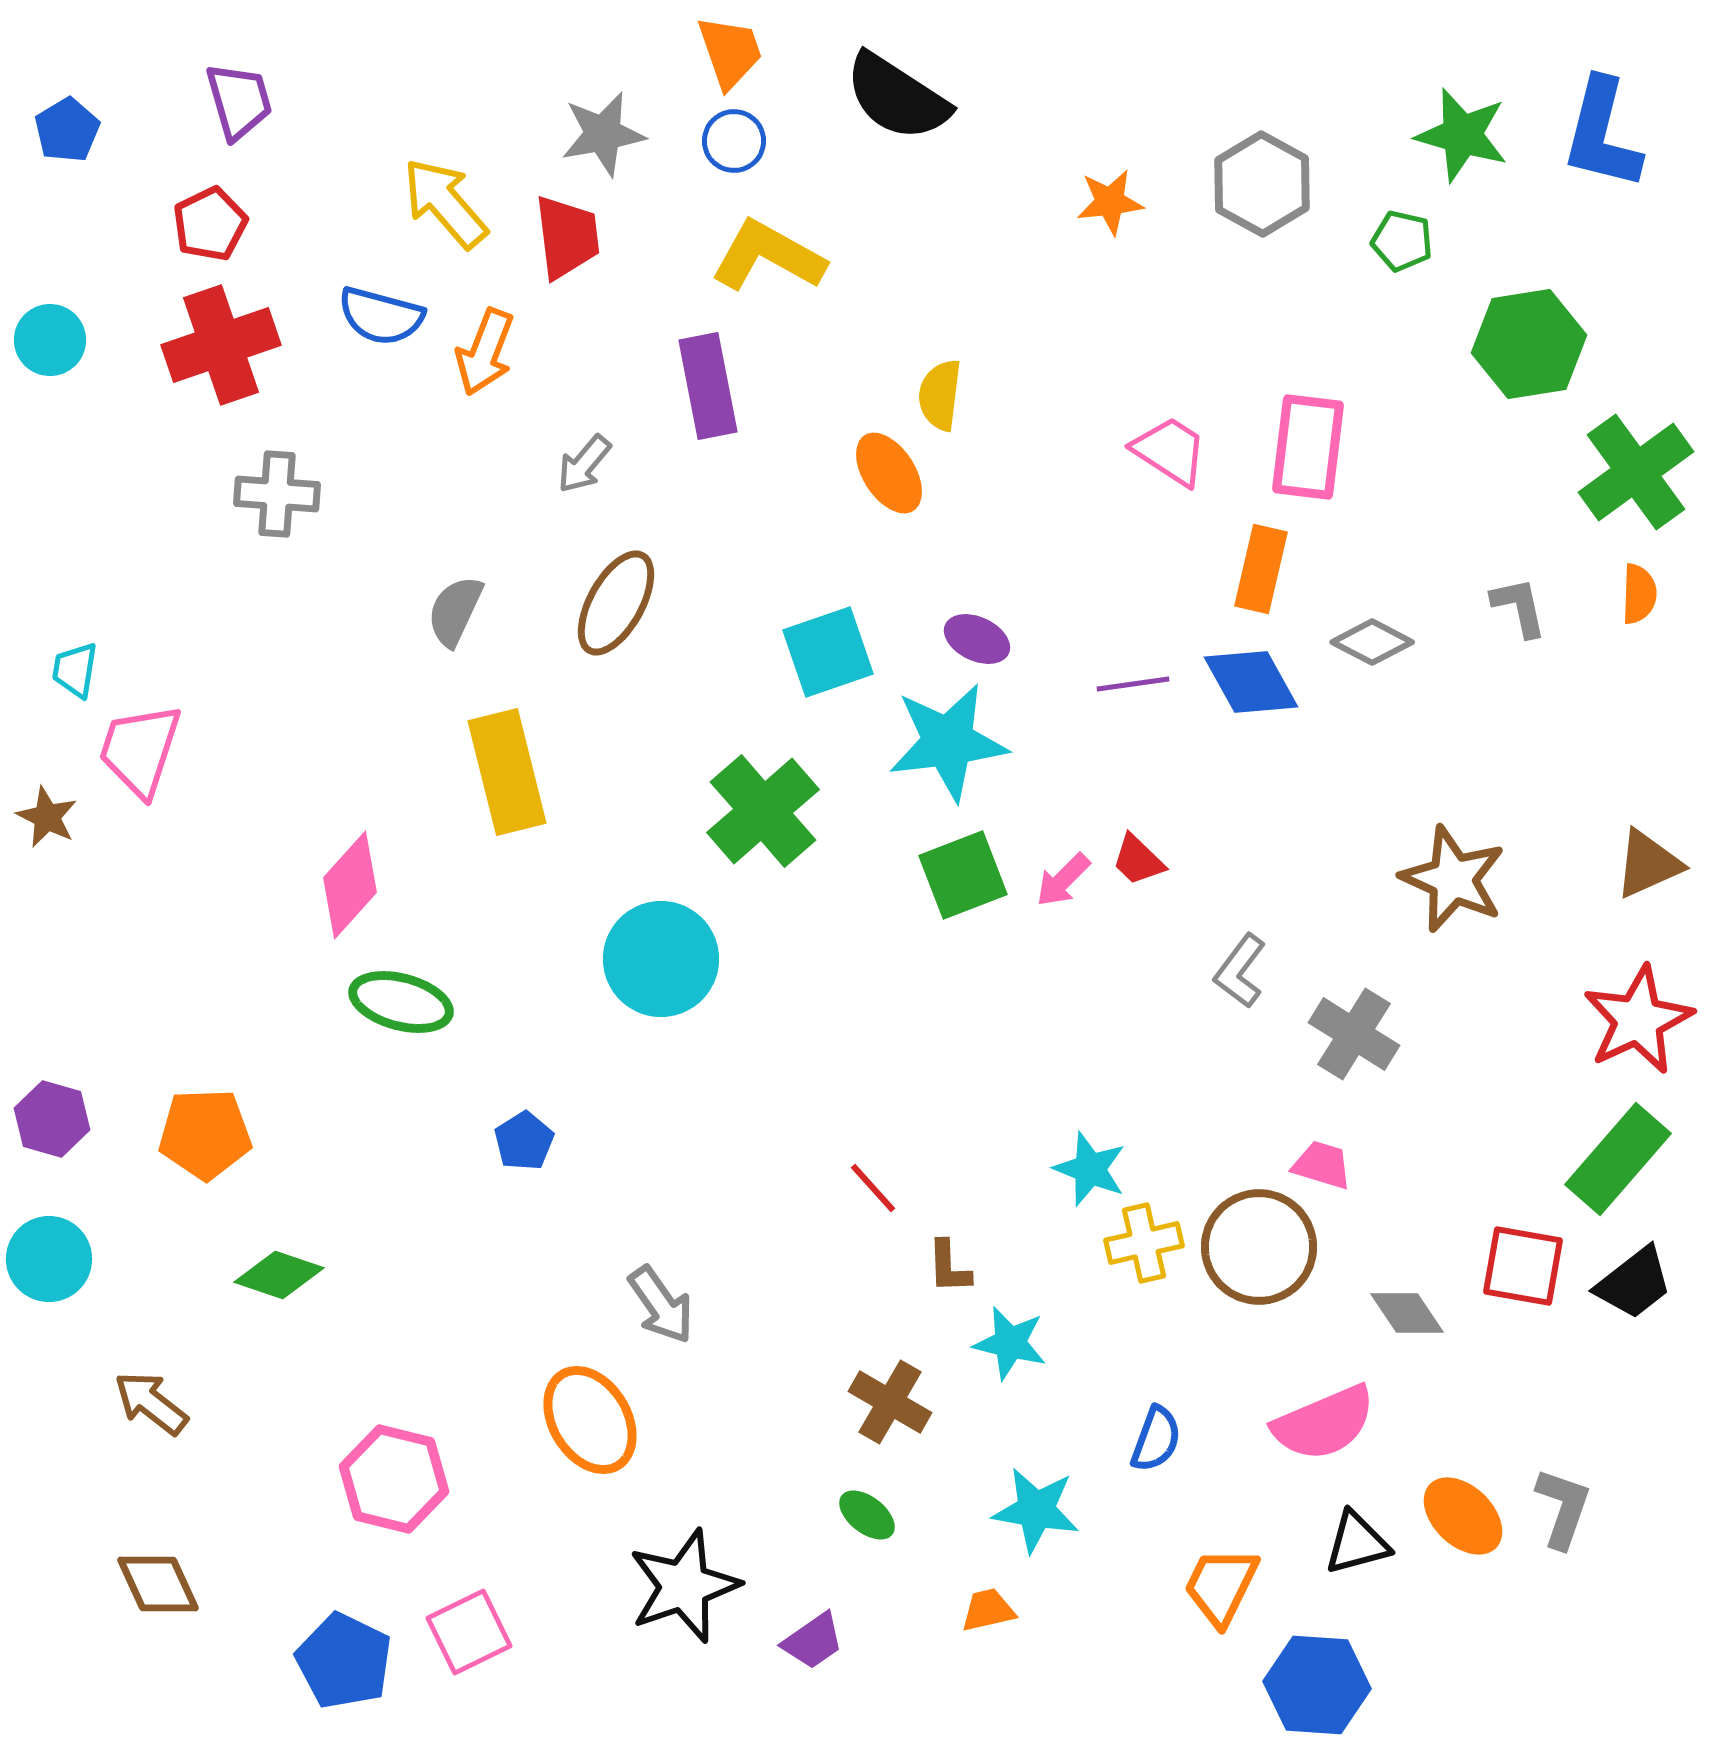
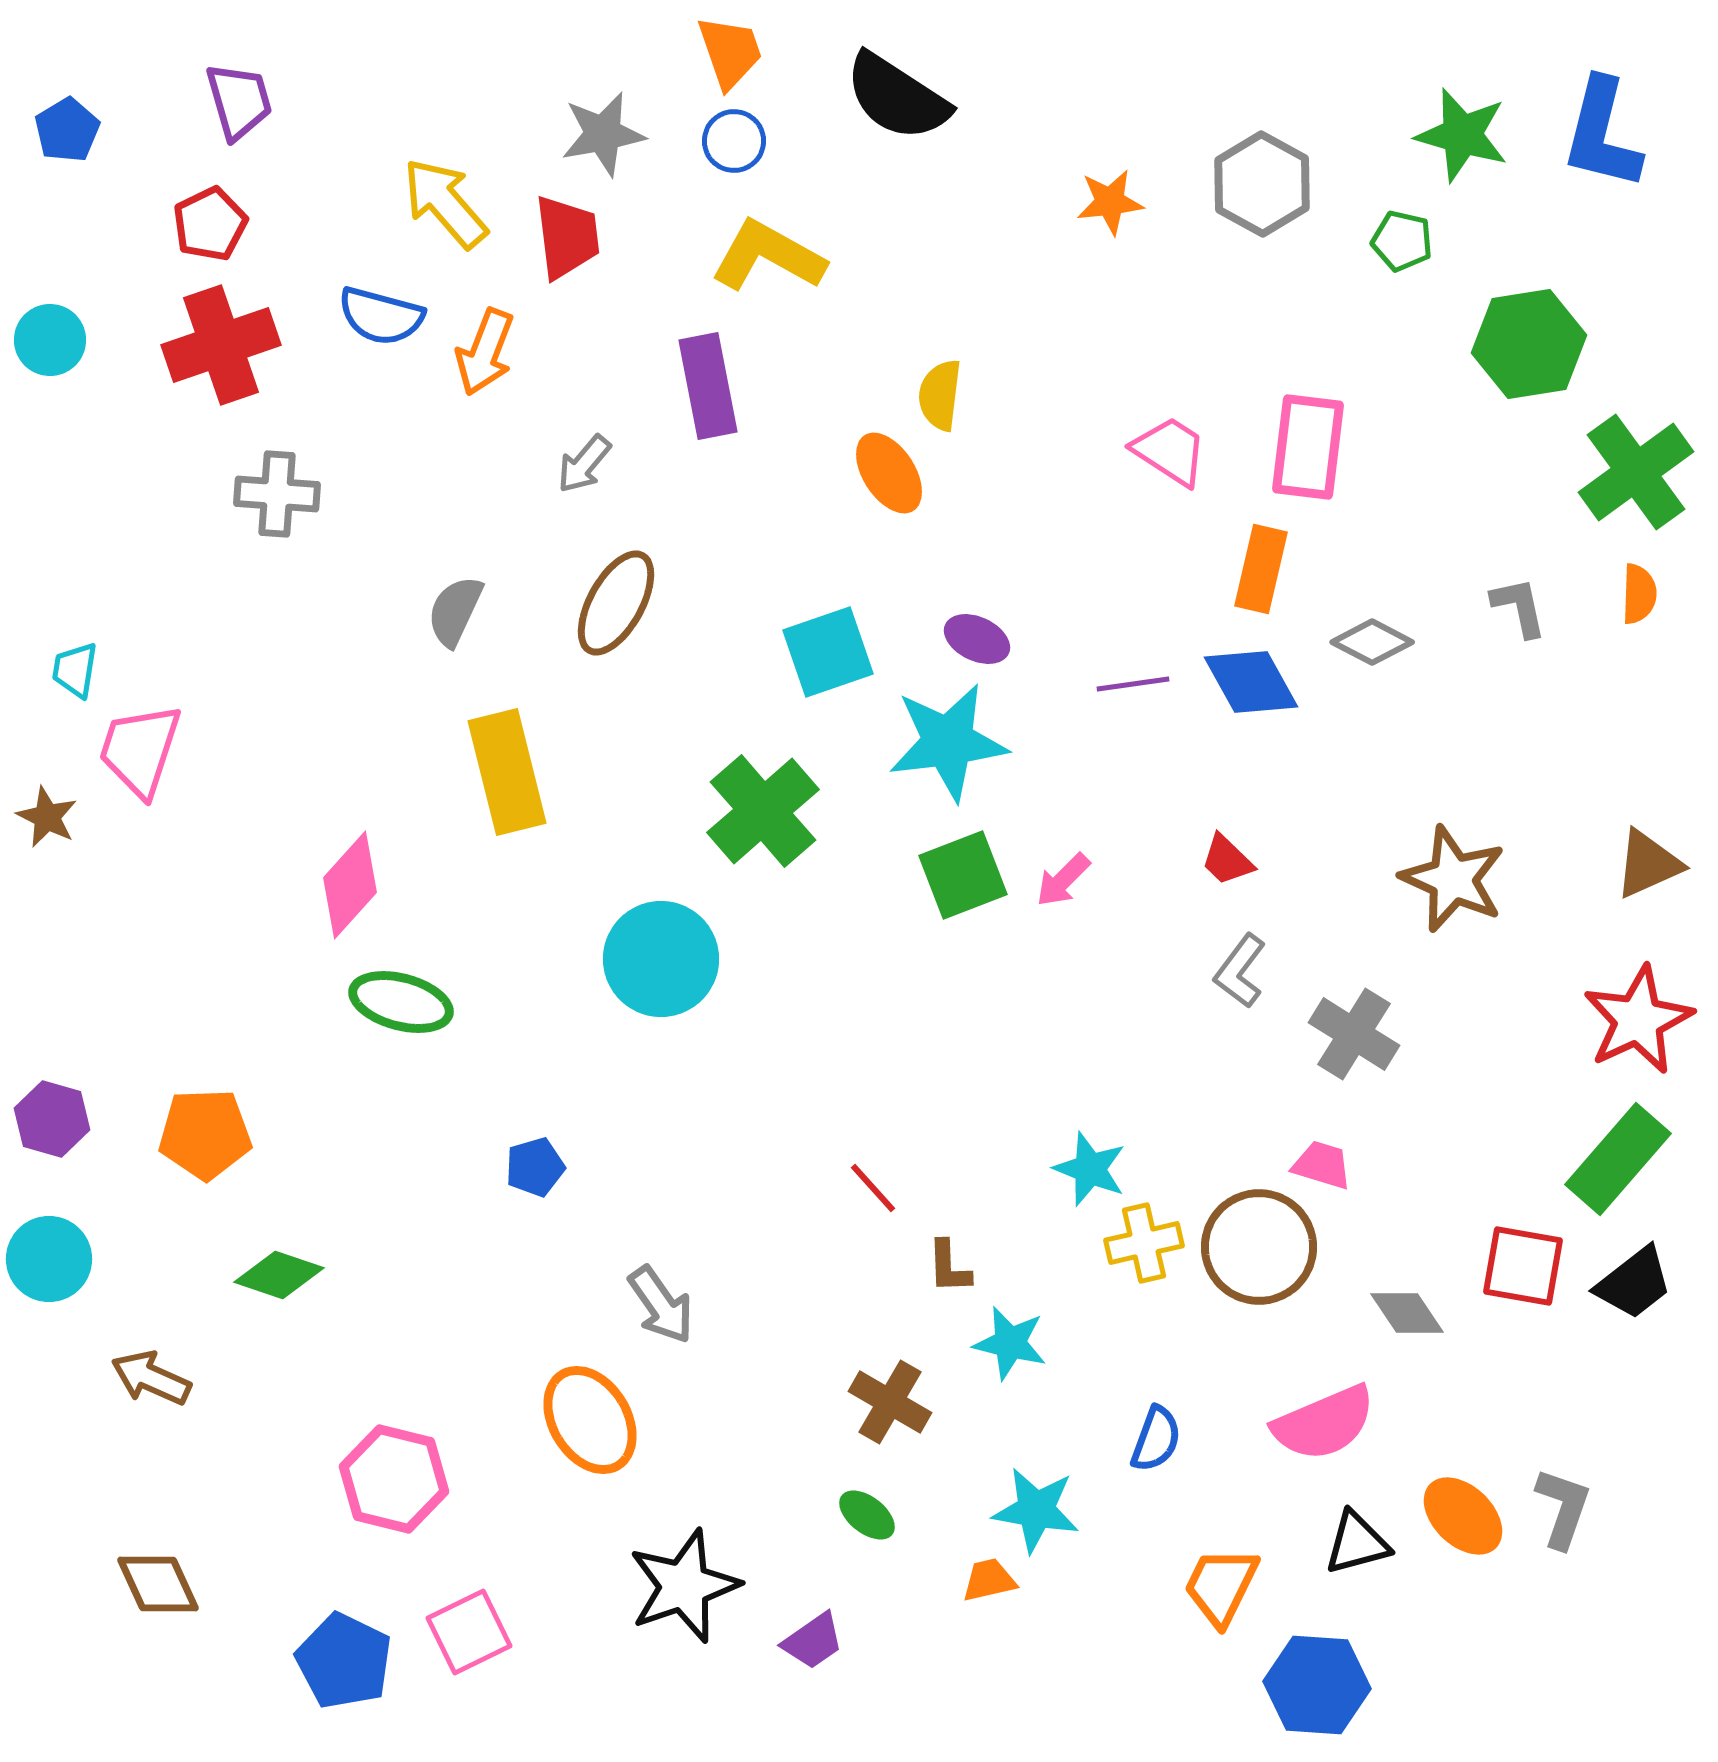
red trapezoid at (1138, 860): moved 89 px right
blue pentagon at (524, 1141): moved 11 px right, 26 px down; rotated 16 degrees clockwise
brown arrow at (151, 1403): moved 25 px up; rotated 14 degrees counterclockwise
orange trapezoid at (988, 1610): moved 1 px right, 30 px up
